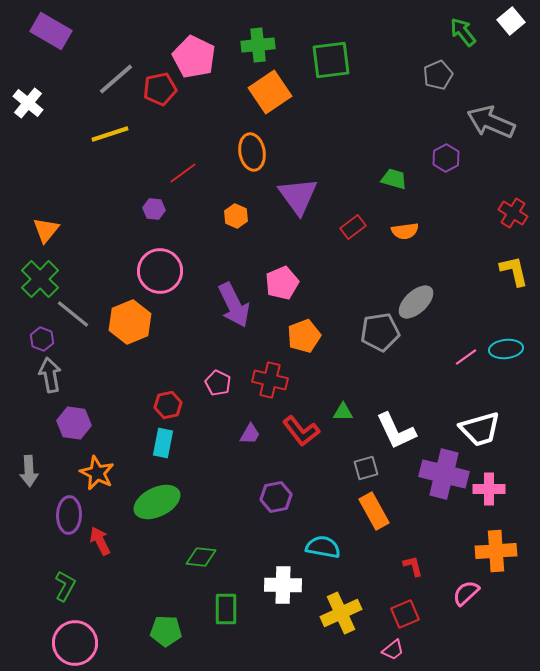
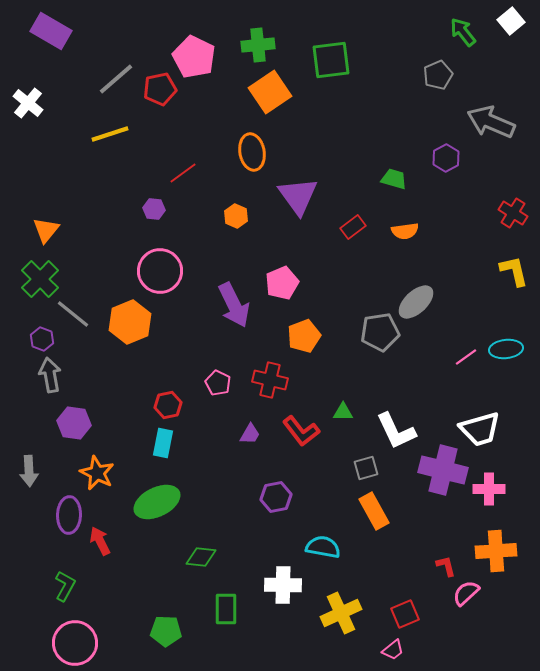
purple cross at (444, 474): moved 1 px left, 4 px up
red L-shape at (413, 566): moved 33 px right
